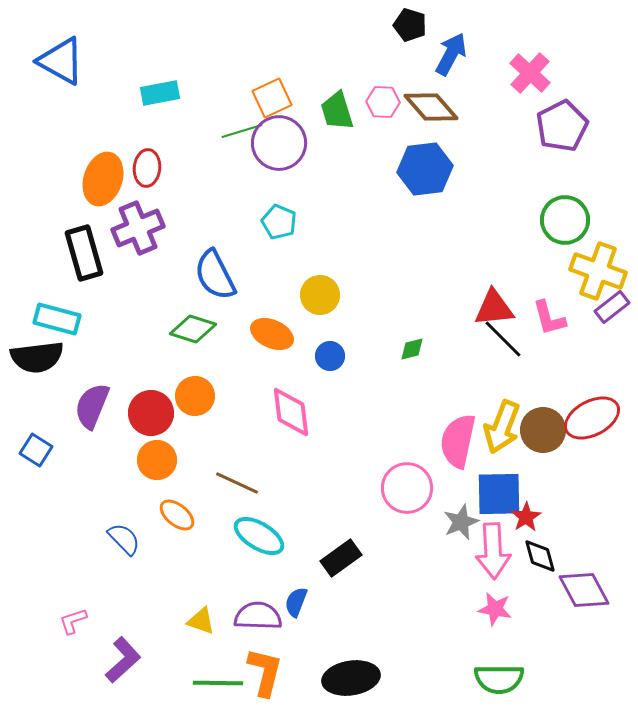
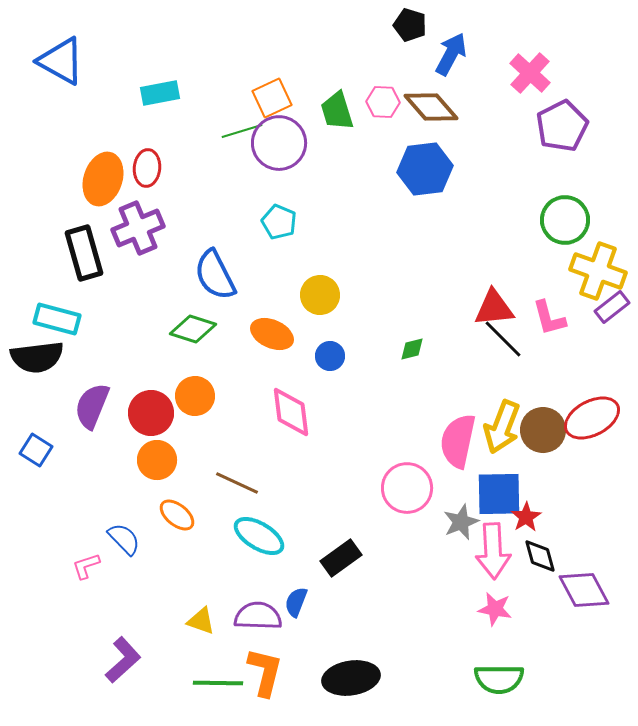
pink L-shape at (73, 621): moved 13 px right, 55 px up
